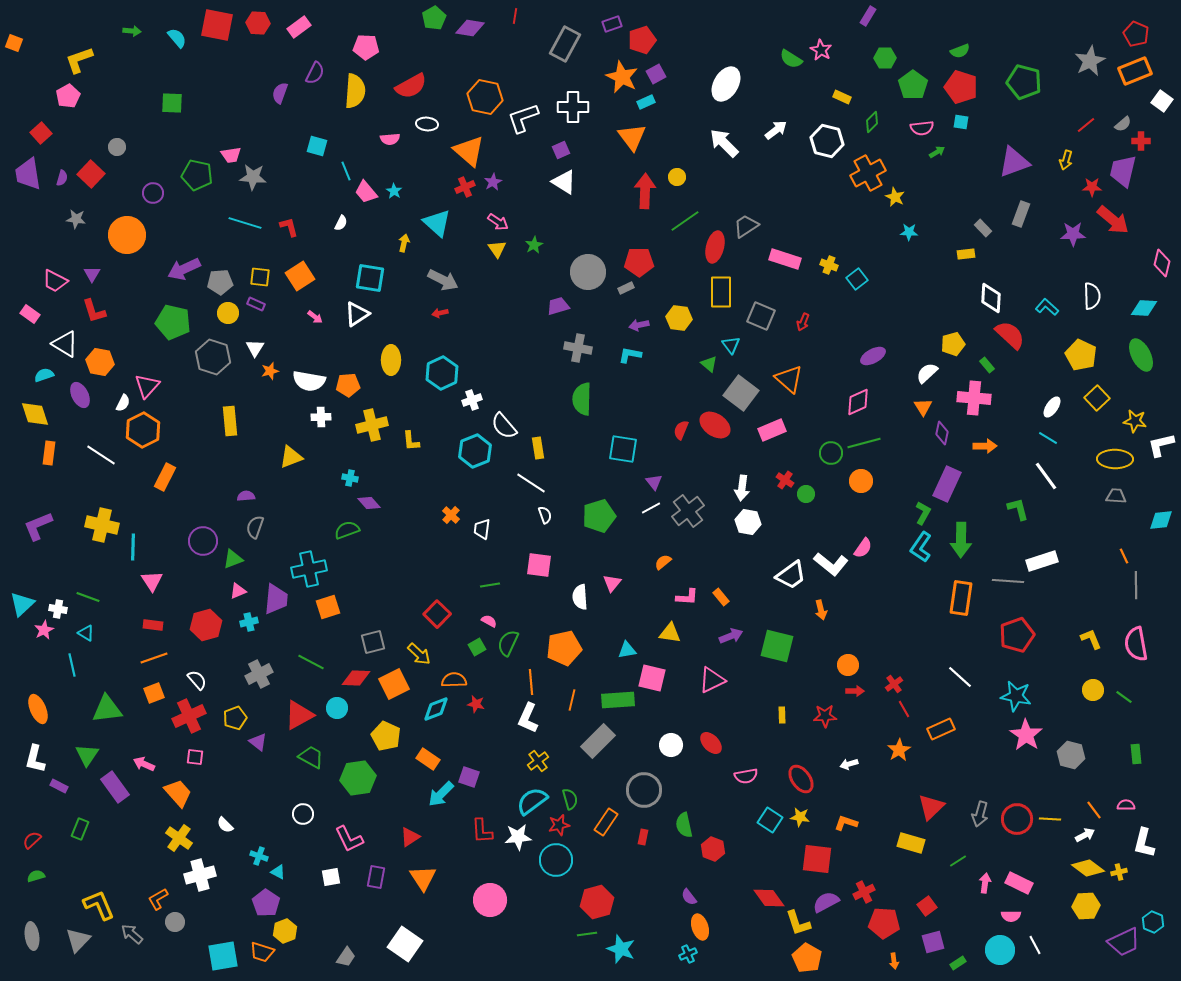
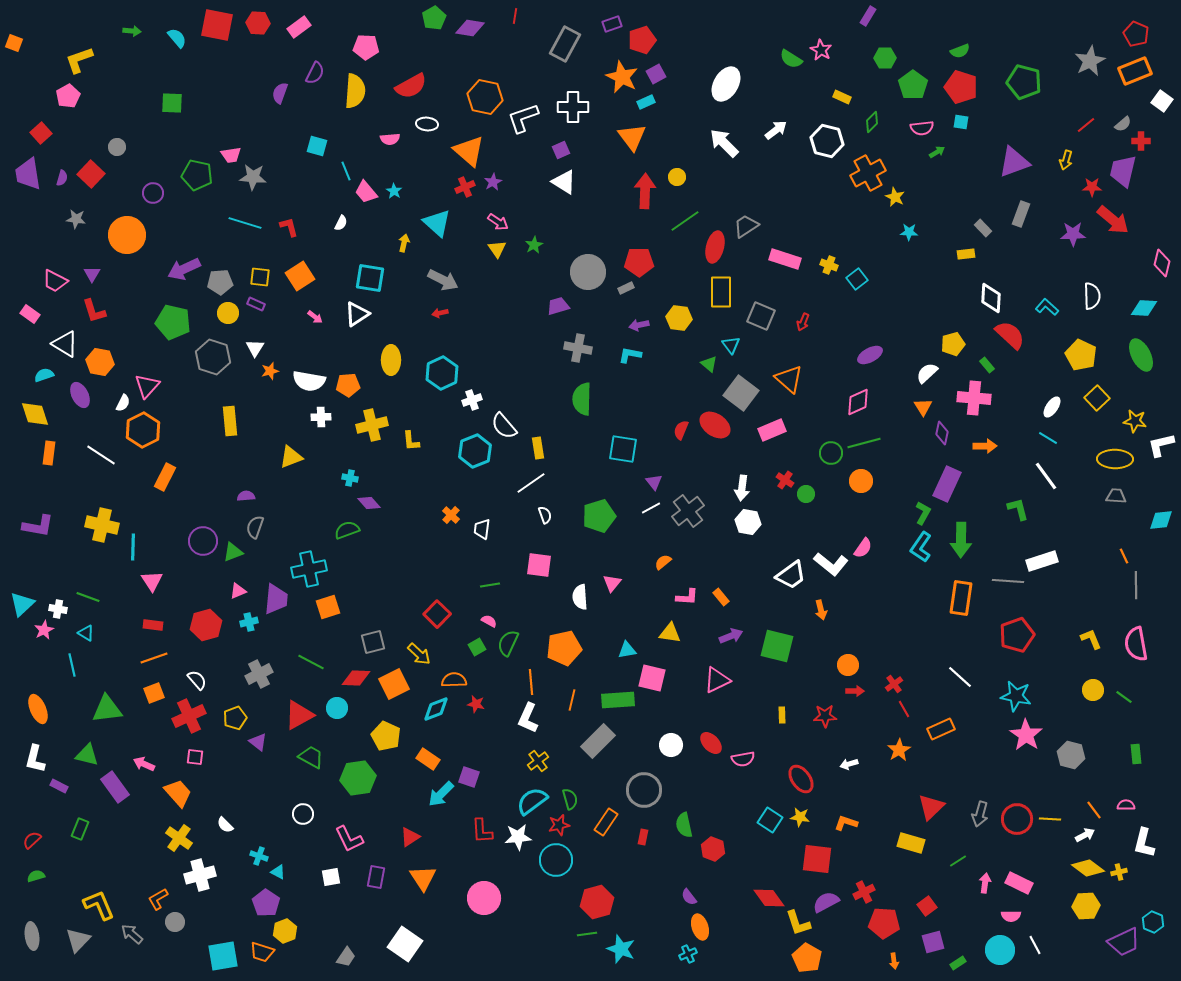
purple ellipse at (873, 356): moved 3 px left, 1 px up
white line at (531, 483): rotated 68 degrees counterclockwise
purple L-shape at (38, 526): rotated 148 degrees counterclockwise
green triangle at (233, 559): moved 7 px up
pink triangle at (712, 680): moved 5 px right
green triangle at (87, 755): rotated 50 degrees counterclockwise
pink semicircle at (746, 776): moved 3 px left, 17 px up
pink circle at (490, 900): moved 6 px left, 2 px up
